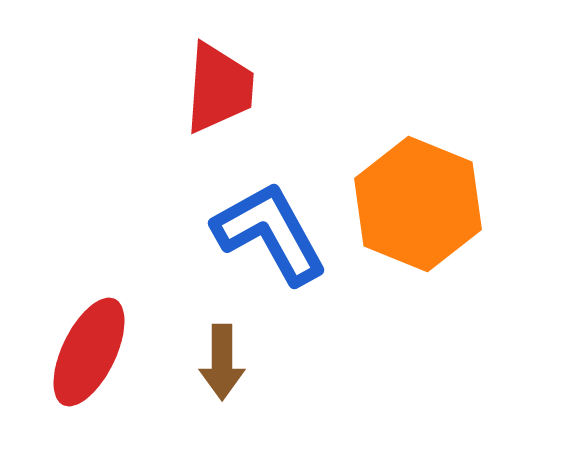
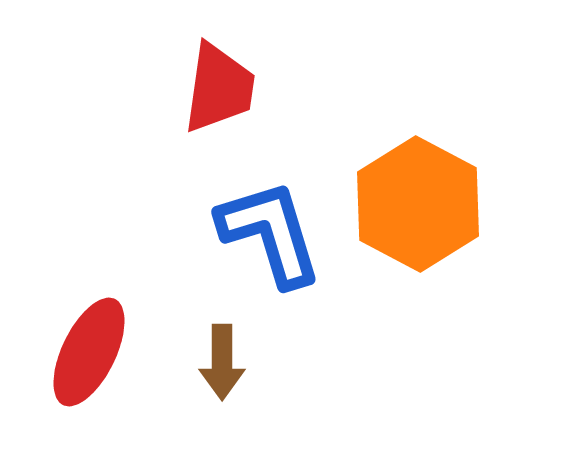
red trapezoid: rotated 4 degrees clockwise
orange hexagon: rotated 6 degrees clockwise
blue L-shape: rotated 12 degrees clockwise
